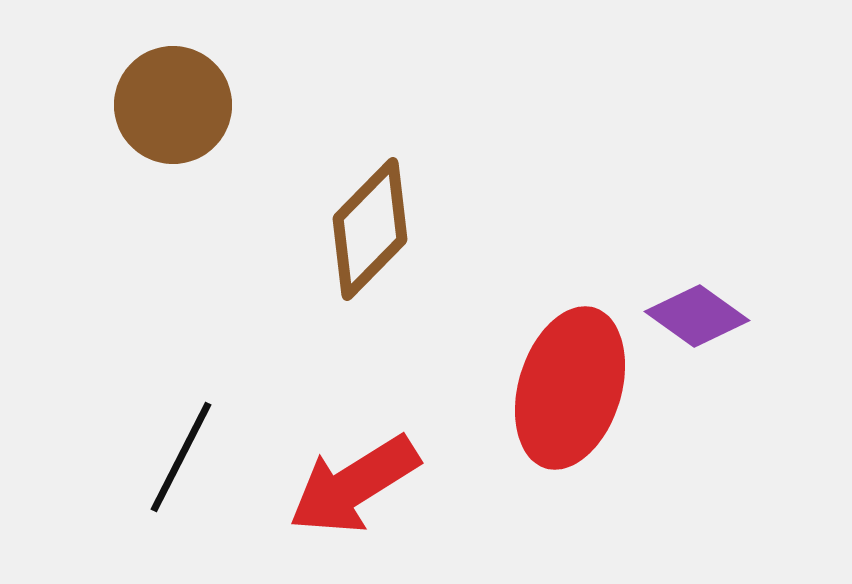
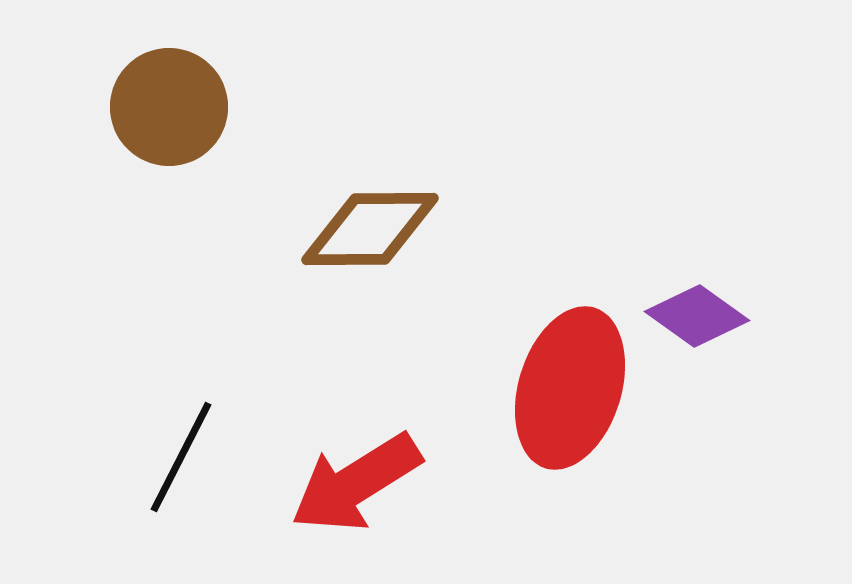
brown circle: moved 4 px left, 2 px down
brown diamond: rotated 45 degrees clockwise
red arrow: moved 2 px right, 2 px up
